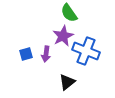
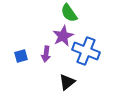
blue square: moved 5 px left, 2 px down
